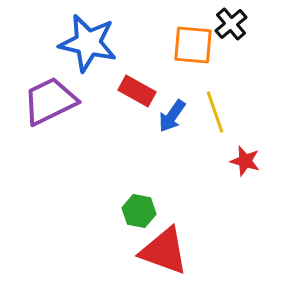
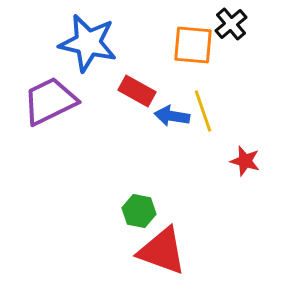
yellow line: moved 12 px left, 1 px up
blue arrow: rotated 64 degrees clockwise
red triangle: moved 2 px left
